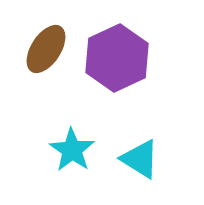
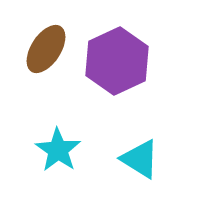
purple hexagon: moved 3 px down
cyan star: moved 14 px left
